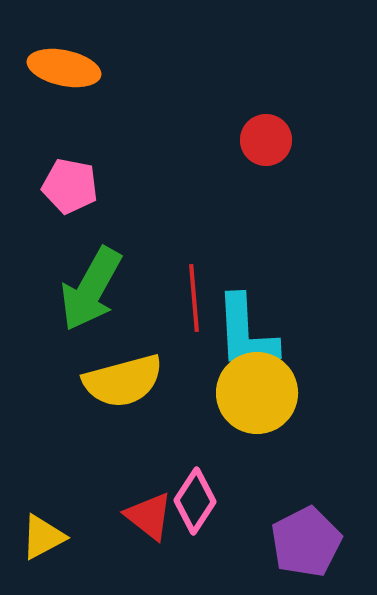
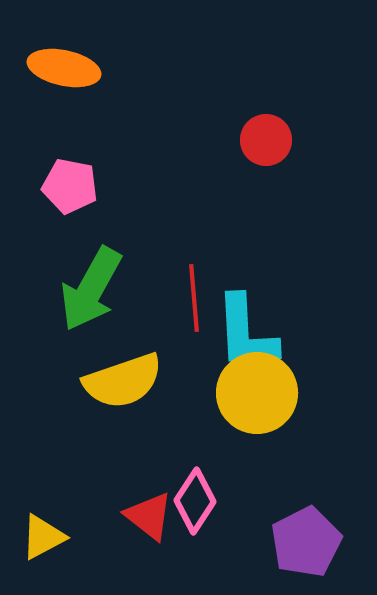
yellow semicircle: rotated 4 degrees counterclockwise
